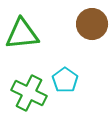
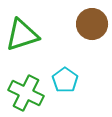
green triangle: moved 1 px down; rotated 12 degrees counterclockwise
green cross: moved 3 px left
